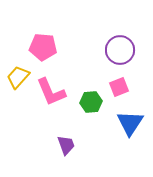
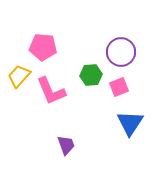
purple circle: moved 1 px right, 2 px down
yellow trapezoid: moved 1 px right, 1 px up
pink L-shape: moved 1 px up
green hexagon: moved 27 px up
